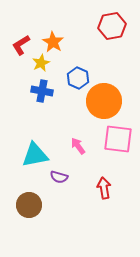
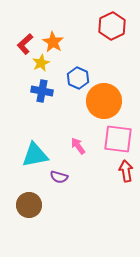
red hexagon: rotated 16 degrees counterclockwise
red L-shape: moved 4 px right, 1 px up; rotated 10 degrees counterclockwise
red arrow: moved 22 px right, 17 px up
